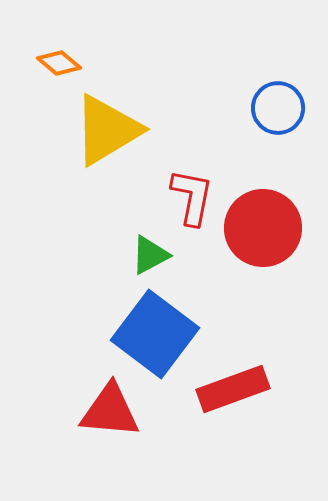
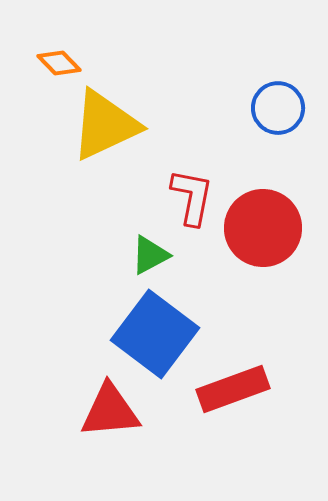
orange diamond: rotated 6 degrees clockwise
yellow triangle: moved 2 px left, 5 px up; rotated 6 degrees clockwise
red triangle: rotated 10 degrees counterclockwise
